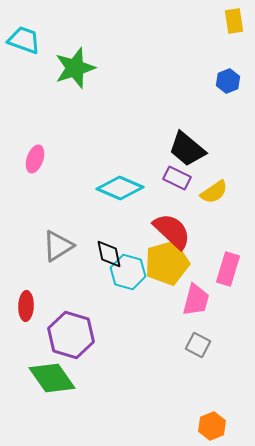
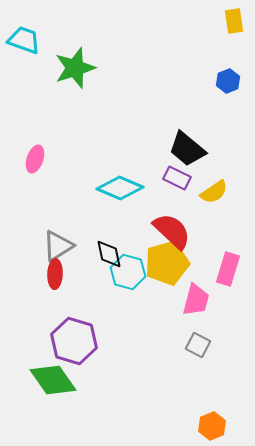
red ellipse: moved 29 px right, 32 px up
purple hexagon: moved 3 px right, 6 px down
green diamond: moved 1 px right, 2 px down
